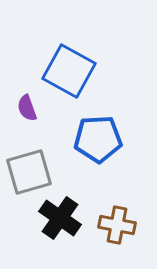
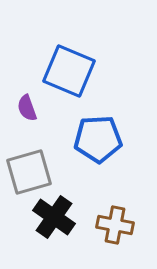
blue square: rotated 6 degrees counterclockwise
black cross: moved 6 px left, 1 px up
brown cross: moved 2 px left
